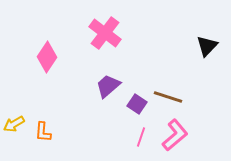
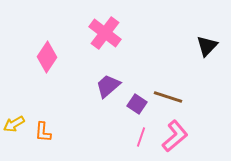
pink L-shape: moved 1 px down
